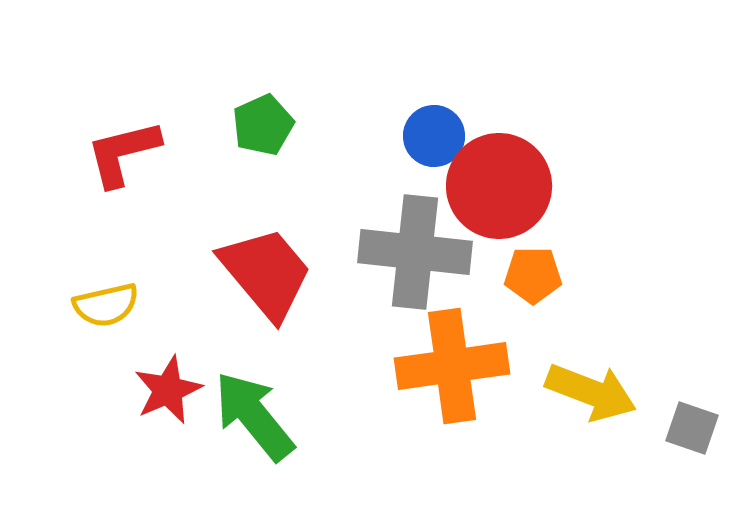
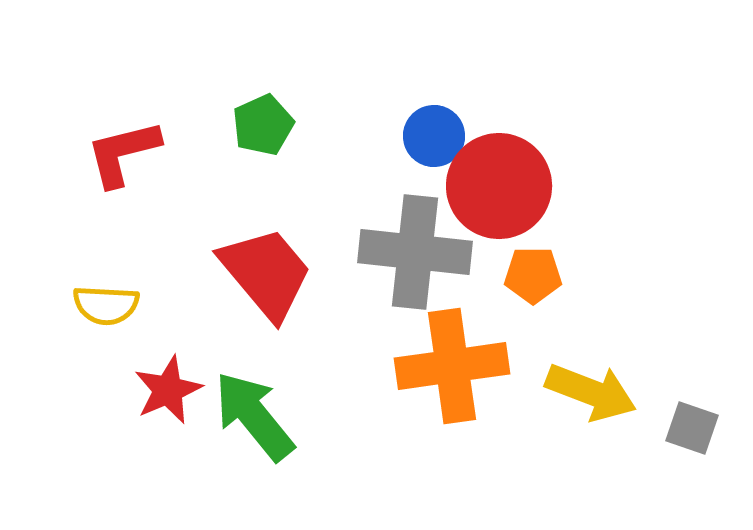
yellow semicircle: rotated 16 degrees clockwise
